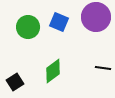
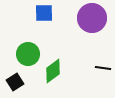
purple circle: moved 4 px left, 1 px down
blue square: moved 15 px left, 9 px up; rotated 24 degrees counterclockwise
green circle: moved 27 px down
